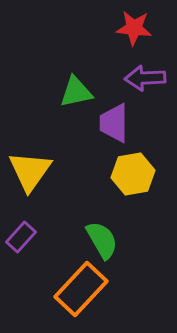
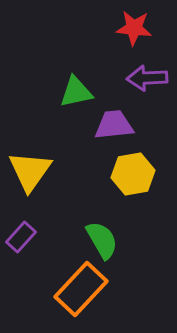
purple arrow: moved 2 px right
purple trapezoid: moved 2 px down; rotated 84 degrees clockwise
